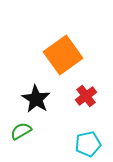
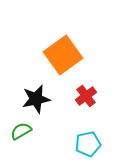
black star: rotated 28 degrees clockwise
